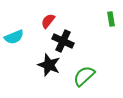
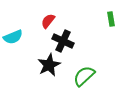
cyan semicircle: moved 1 px left
black star: rotated 25 degrees clockwise
